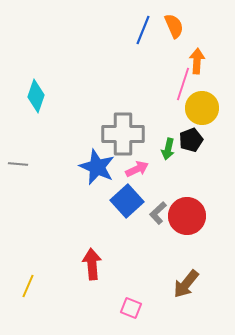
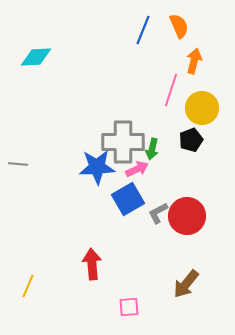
orange semicircle: moved 5 px right
orange arrow: moved 3 px left; rotated 10 degrees clockwise
pink line: moved 12 px left, 6 px down
cyan diamond: moved 39 px up; rotated 68 degrees clockwise
gray cross: moved 8 px down
green arrow: moved 16 px left
blue star: rotated 27 degrees counterclockwise
blue square: moved 1 px right, 2 px up; rotated 12 degrees clockwise
gray L-shape: rotated 15 degrees clockwise
pink square: moved 2 px left, 1 px up; rotated 25 degrees counterclockwise
